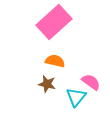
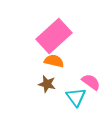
pink rectangle: moved 14 px down
orange semicircle: moved 1 px left
cyan triangle: rotated 15 degrees counterclockwise
